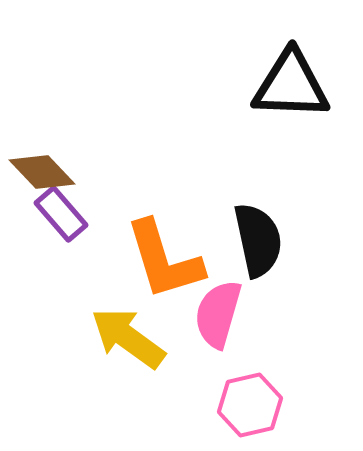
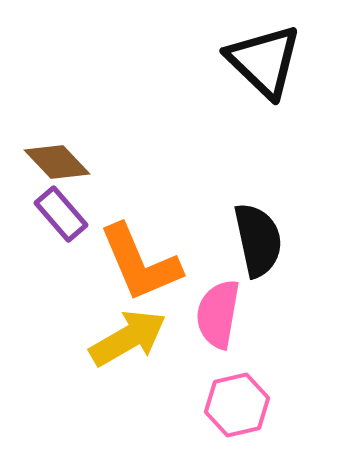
black triangle: moved 27 px left, 24 px up; rotated 42 degrees clockwise
brown diamond: moved 15 px right, 10 px up
orange L-shape: moved 24 px left, 3 px down; rotated 6 degrees counterclockwise
pink semicircle: rotated 6 degrees counterclockwise
yellow arrow: rotated 114 degrees clockwise
pink hexagon: moved 13 px left
